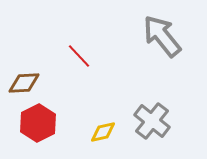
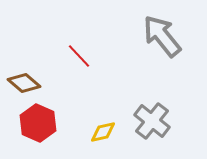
brown diamond: rotated 44 degrees clockwise
red hexagon: rotated 9 degrees counterclockwise
